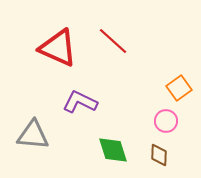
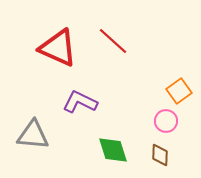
orange square: moved 3 px down
brown diamond: moved 1 px right
